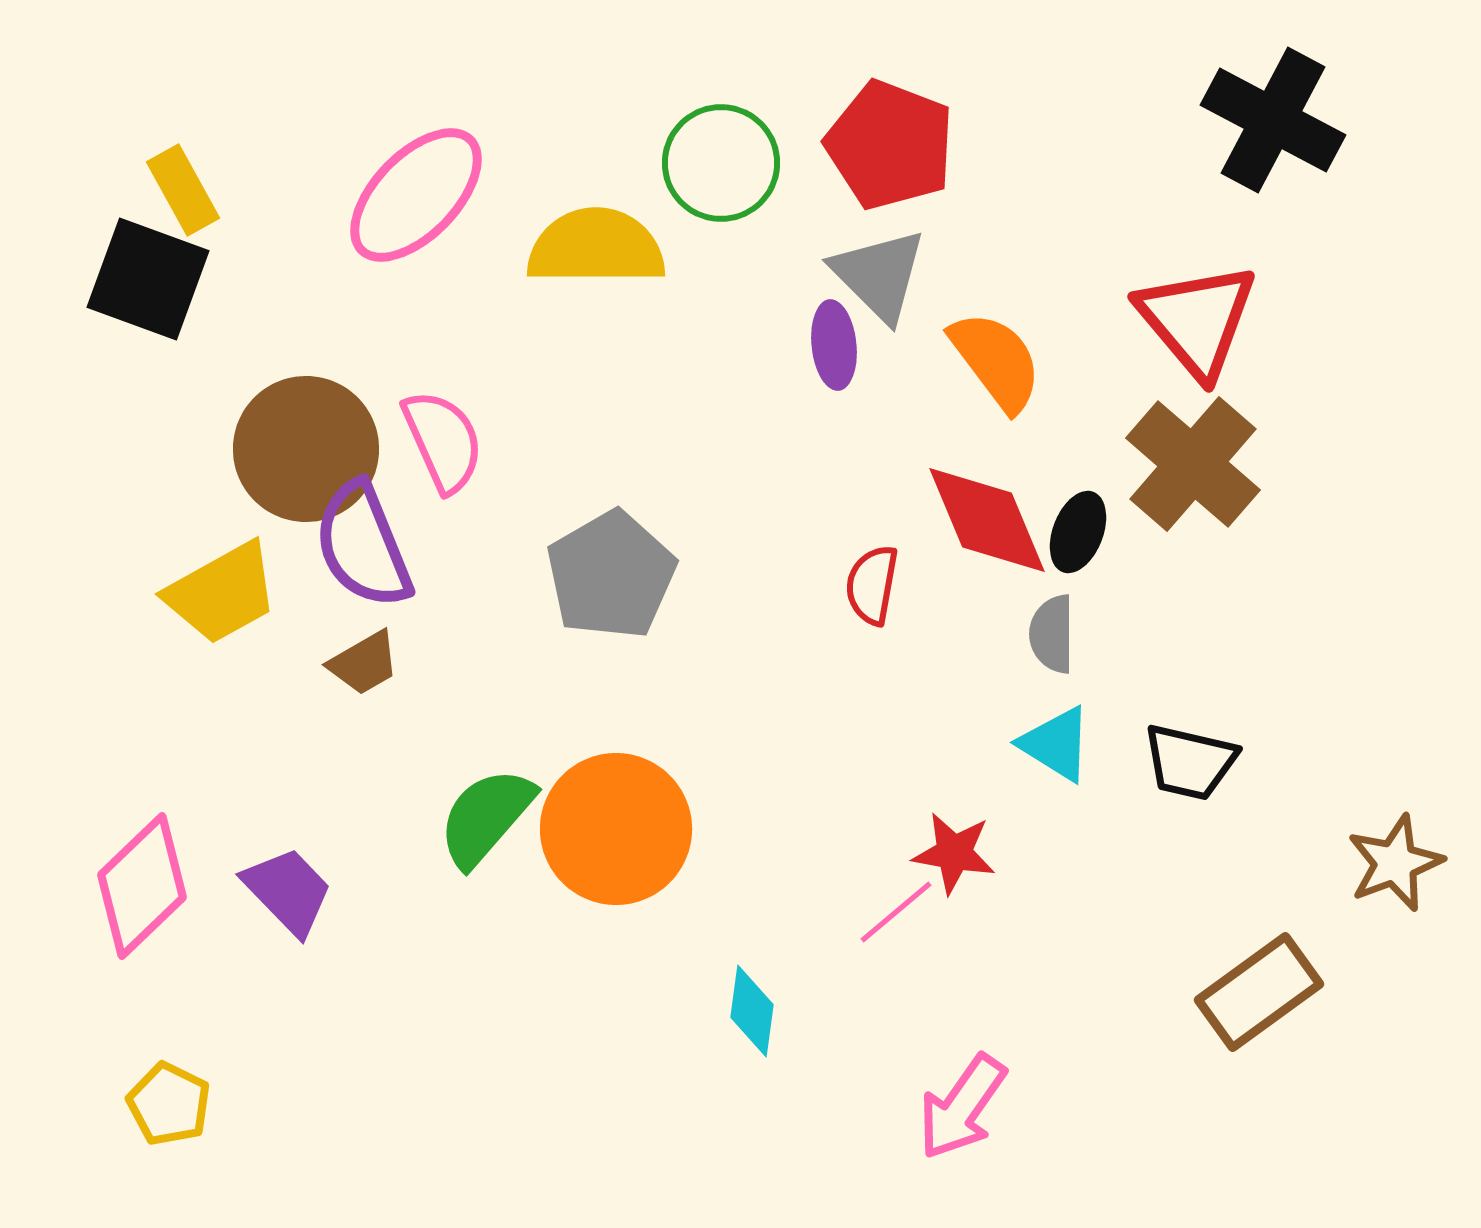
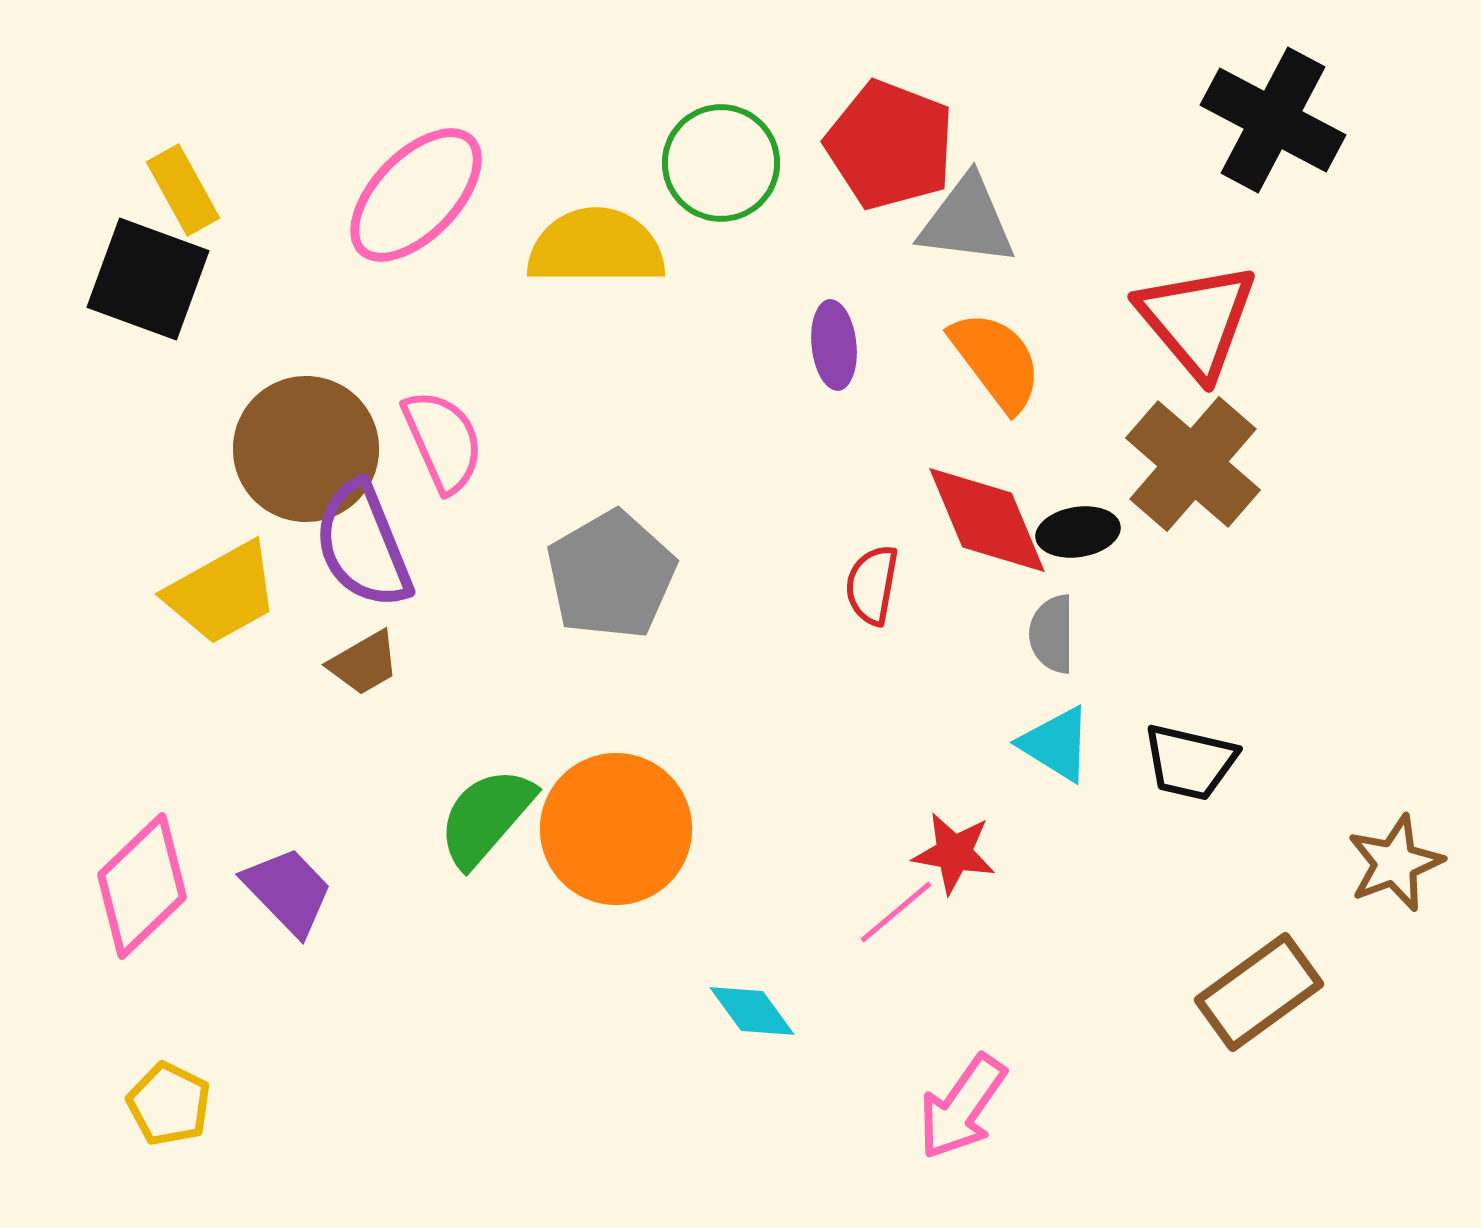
gray triangle: moved 88 px right, 54 px up; rotated 38 degrees counterclockwise
black ellipse: rotated 60 degrees clockwise
cyan diamond: rotated 44 degrees counterclockwise
